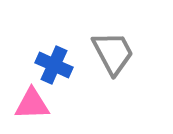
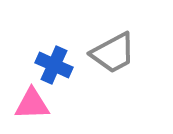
gray trapezoid: rotated 90 degrees clockwise
